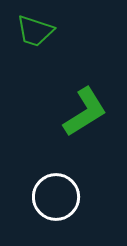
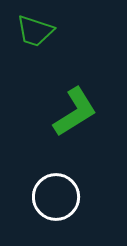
green L-shape: moved 10 px left
